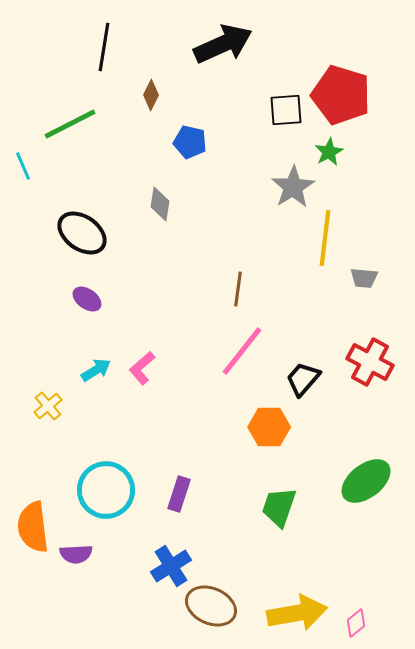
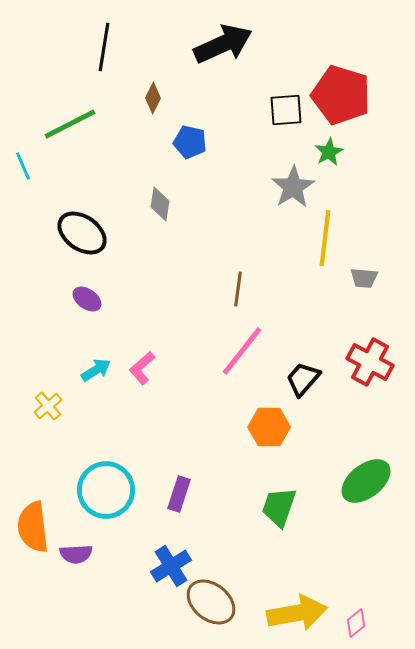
brown diamond: moved 2 px right, 3 px down
brown ellipse: moved 4 px up; rotated 15 degrees clockwise
